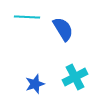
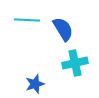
cyan line: moved 3 px down
cyan cross: moved 14 px up; rotated 15 degrees clockwise
